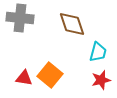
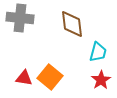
brown diamond: rotated 12 degrees clockwise
orange square: moved 2 px down
red star: rotated 18 degrees counterclockwise
